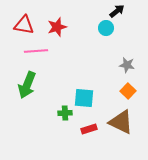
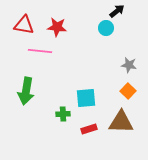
red star: rotated 24 degrees clockwise
pink line: moved 4 px right; rotated 10 degrees clockwise
gray star: moved 2 px right
green arrow: moved 1 px left, 6 px down; rotated 12 degrees counterclockwise
cyan square: moved 2 px right; rotated 10 degrees counterclockwise
green cross: moved 2 px left, 1 px down
brown triangle: rotated 24 degrees counterclockwise
